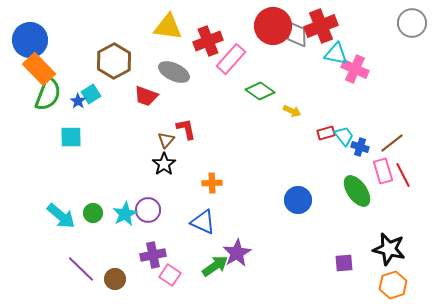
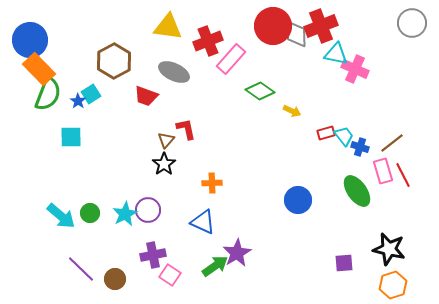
green circle at (93, 213): moved 3 px left
